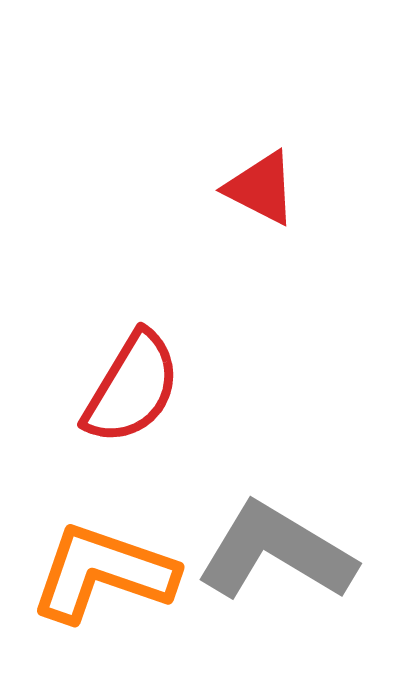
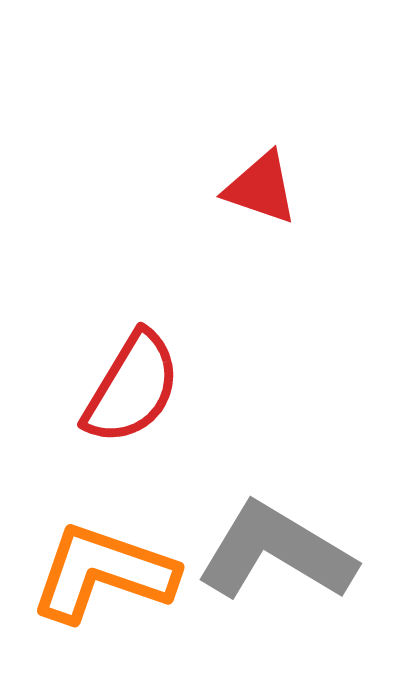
red triangle: rotated 8 degrees counterclockwise
